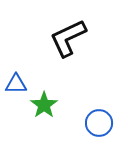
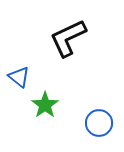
blue triangle: moved 3 px right, 7 px up; rotated 40 degrees clockwise
green star: moved 1 px right
